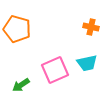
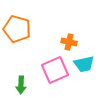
orange cross: moved 22 px left, 15 px down
cyan trapezoid: moved 3 px left, 1 px down
green arrow: rotated 54 degrees counterclockwise
